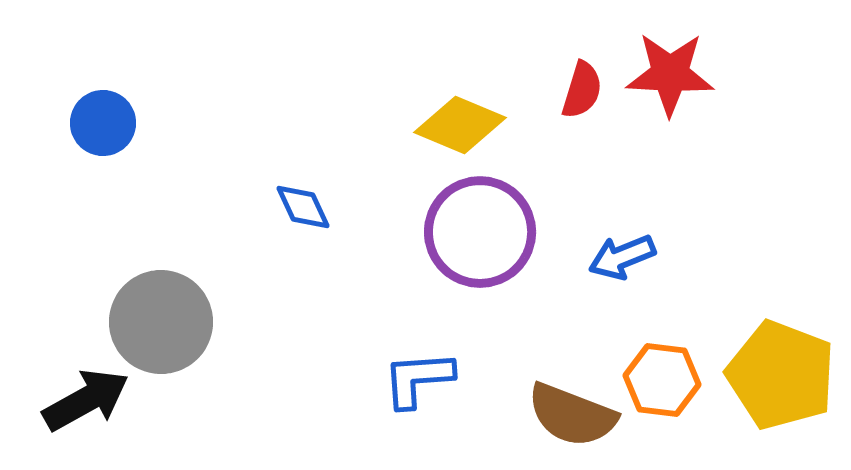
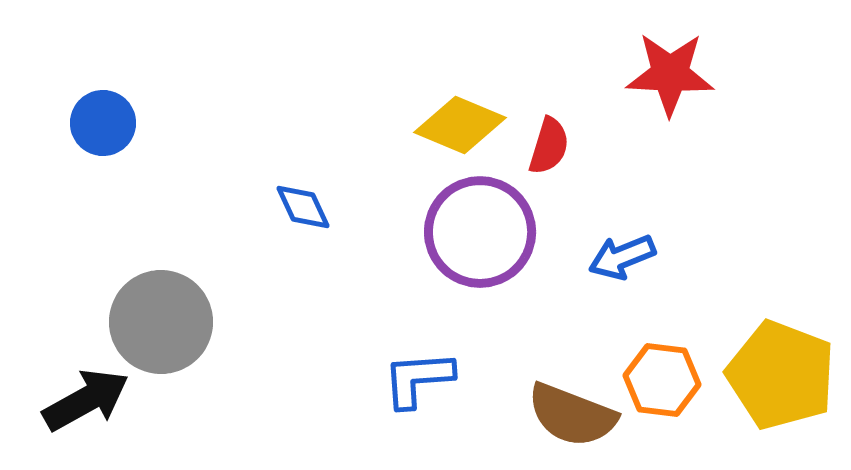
red semicircle: moved 33 px left, 56 px down
